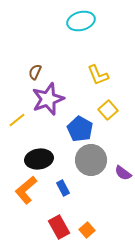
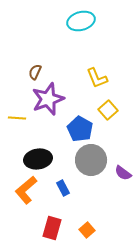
yellow L-shape: moved 1 px left, 3 px down
yellow line: moved 2 px up; rotated 42 degrees clockwise
black ellipse: moved 1 px left
red rectangle: moved 7 px left, 1 px down; rotated 45 degrees clockwise
